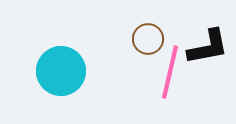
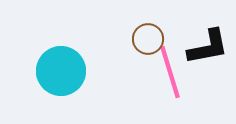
pink line: rotated 30 degrees counterclockwise
